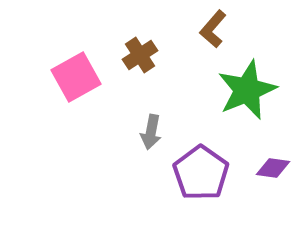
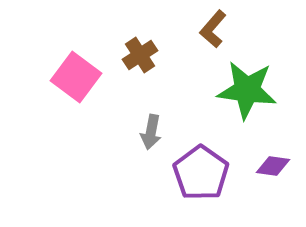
pink square: rotated 24 degrees counterclockwise
green star: rotated 30 degrees clockwise
purple diamond: moved 2 px up
